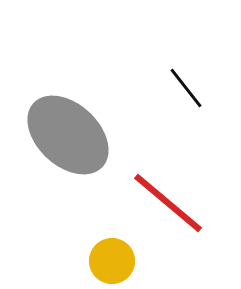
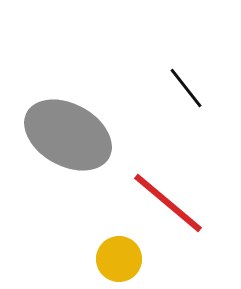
gray ellipse: rotated 14 degrees counterclockwise
yellow circle: moved 7 px right, 2 px up
